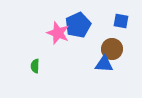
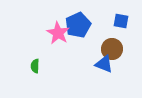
pink star: rotated 10 degrees clockwise
blue triangle: rotated 18 degrees clockwise
